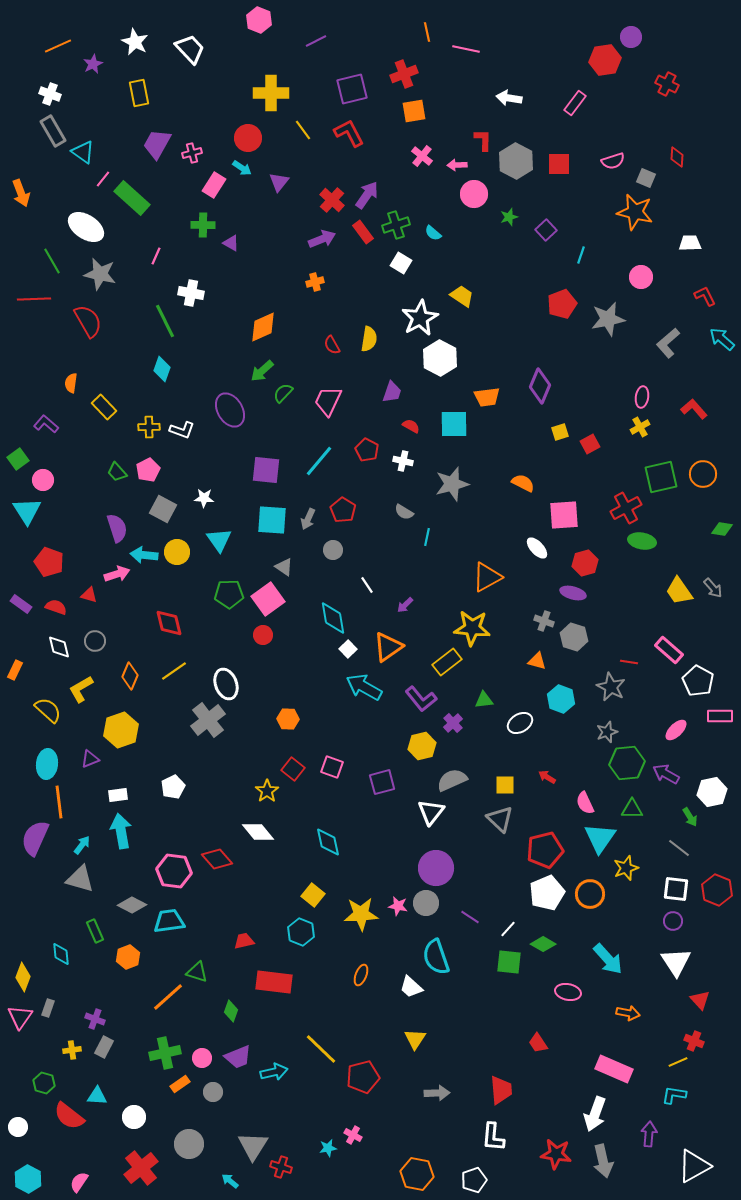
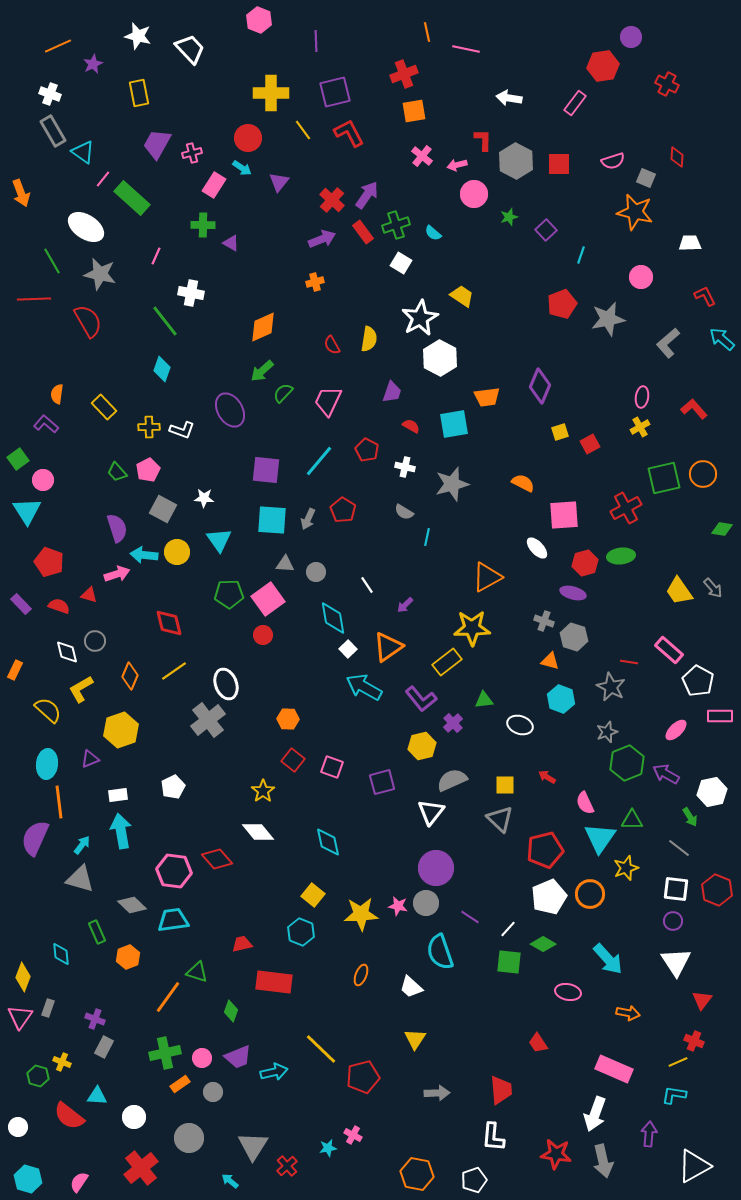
purple line at (316, 41): rotated 65 degrees counterclockwise
white star at (135, 42): moved 3 px right, 6 px up; rotated 12 degrees counterclockwise
red hexagon at (605, 60): moved 2 px left, 6 px down
purple square at (352, 89): moved 17 px left, 3 px down
pink arrow at (457, 165): rotated 12 degrees counterclockwise
green line at (165, 321): rotated 12 degrees counterclockwise
orange semicircle at (71, 383): moved 14 px left, 11 px down
cyan square at (454, 424): rotated 8 degrees counterclockwise
white cross at (403, 461): moved 2 px right, 6 px down
green square at (661, 477): moved 3 px right, 1 px down
green ellipse at (642, 541): moved 21 px left, 15 px down; rotated 16 degrees counterclockwise
gray circle at (333, 550): moved 17 px left, 22 px down
gray triangle at (284, 567): moved 1 px right, 3 px up; rotated 30 degrees counterclockwise
purple rectangle at (21, 604): rotated 10 degrees clockwise
red semicircle at (56, 607): moved 3 px right, 1 px up
yellow star at (472, 628): rotated 6 degrees counterclockwise
white diamond at (59, 647): moved 8 px right, 5 px down
orange triangle at (537, 661): moved 13 px right
white ellipse at (520, 723): moved 2 px down; rotated 50 degrees clockwise
green hexagon at (627, 763): rotated 16 degrees counterclockwise
red square at (293, 769): moved 9 px up
yellow star at (267, 791): moved 4 px left
green triangle at (632, 809): moved 11 px down
white pentagon at (547, 893): moved 2 px right, 4 px down
gray diamond at (132, 905): rotated 16 degrees clockwise
cyan trapezoid at (169, 921): moved 4 px right, 1 px up
green rectangle at (95, 931): moved 2 px right, 1 px down
red trapezoid at (244, 941): moved 2 px left, 3 px down
cyan semicircle at (436, 957): moved 4 px right, 5 px up
orange line at (168, 997): rotated 12 degrees counterclockwise
red triangle at (700, 1000): moved 2 px right; rotated 20 degrees clockwise
yellow cross at (72, 1050): moved 10 px left, 12 px down; rotated 30 degrees clockwise
green hexagon at (44, 1083): moved 6 px left, 7 px up
gray circle at (189, 1144): moved 6 px up
red cross at (281, 1167): moved 6 px right, 1 px up; rotated 30 degrees clockwise
cyan hexagon at (28, 1179): rotated 12 degrees counterclockwise
